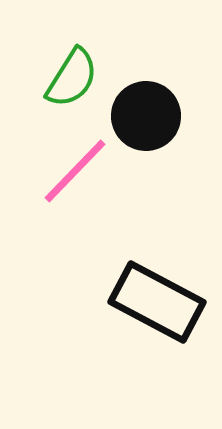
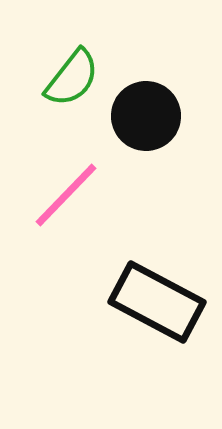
green semicircle: rotated 6 degrees clockwise
pink line: moved 9 px left, 24 px down
